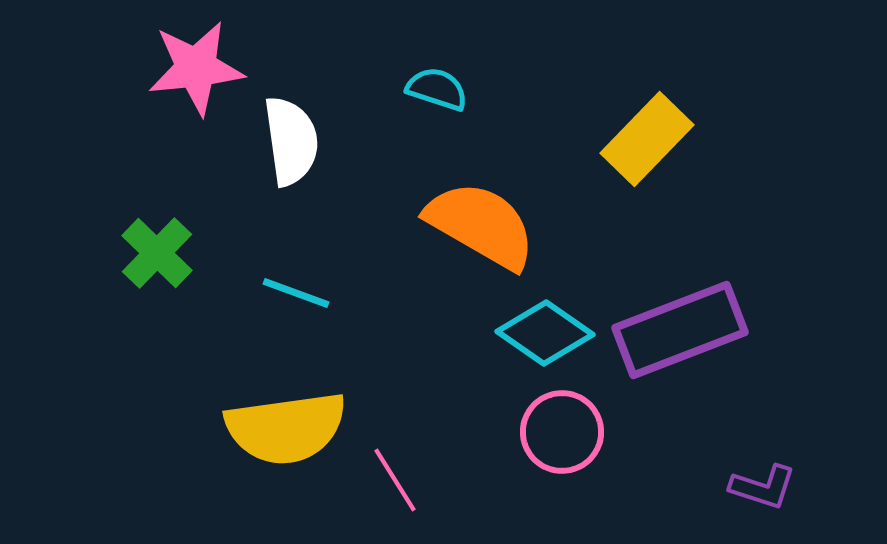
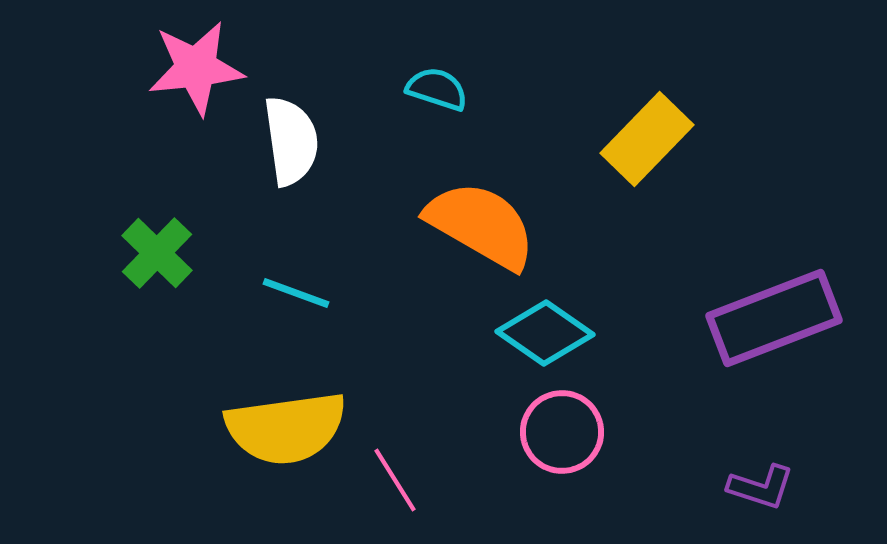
purple rectangle: moved 94 px right, 12 px up
purple L-shape: moved 2 px left
